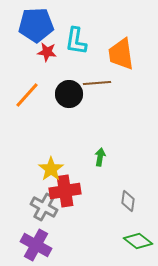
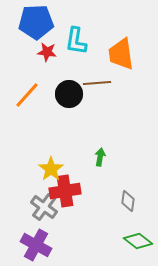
blue pentagon: moved 3 px up
gray cross: rotated 8 degrees clockwise
